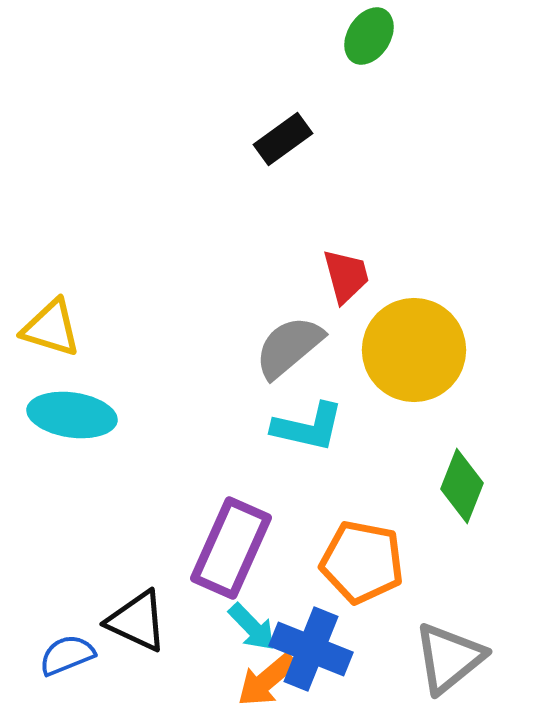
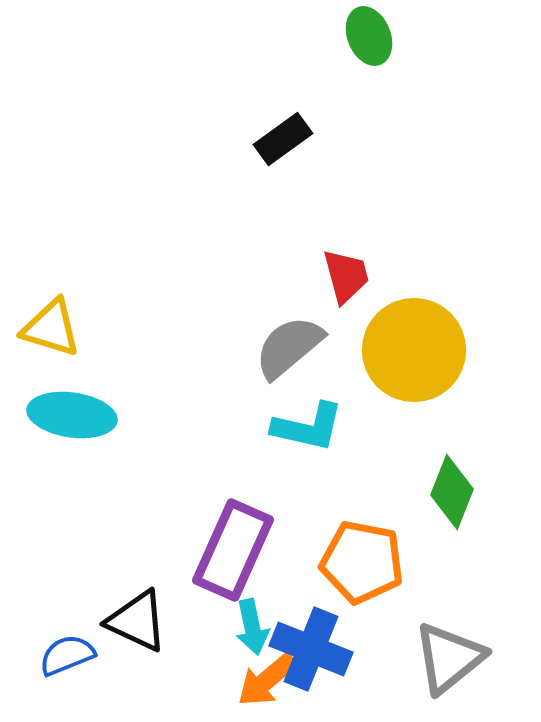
green ellipse: rotated 54 degrees counterclockwise
green diamond: moved 10 px left, 6 px down
purple rectangle: moved 2 px right, 2 px down
cyan arrow: rotated 32 degrees clockwise
